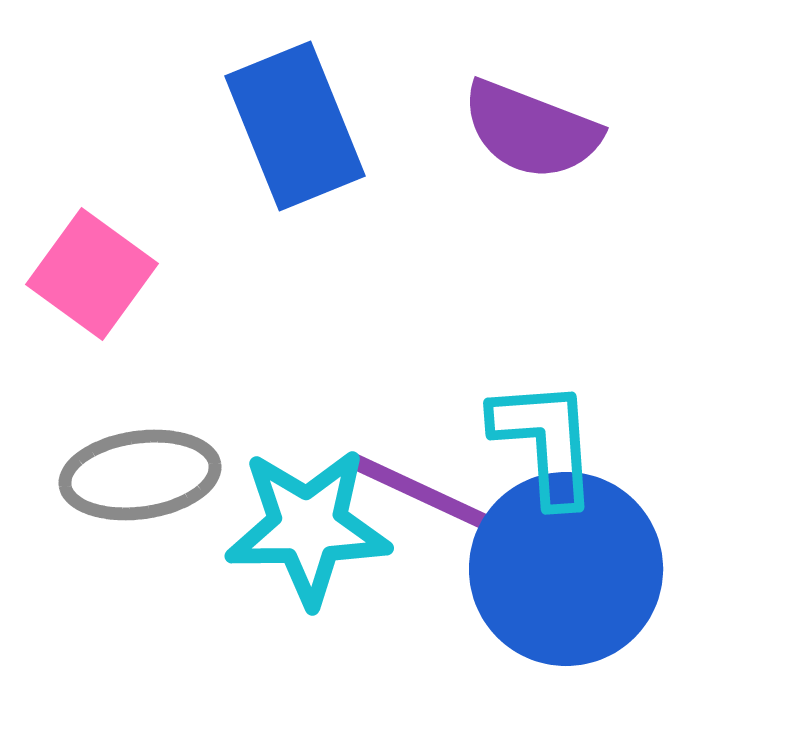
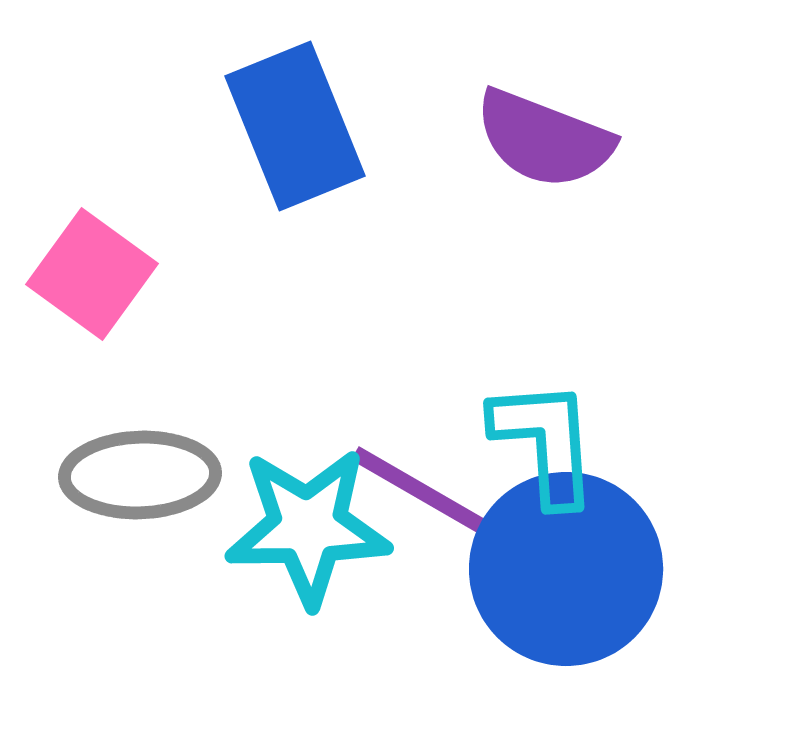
purple semicircle: moved 13 px right, 9 px down
gray ellipse: rotated 6 degrees clockwise
purple line: rotated 5 degrees clockwise
